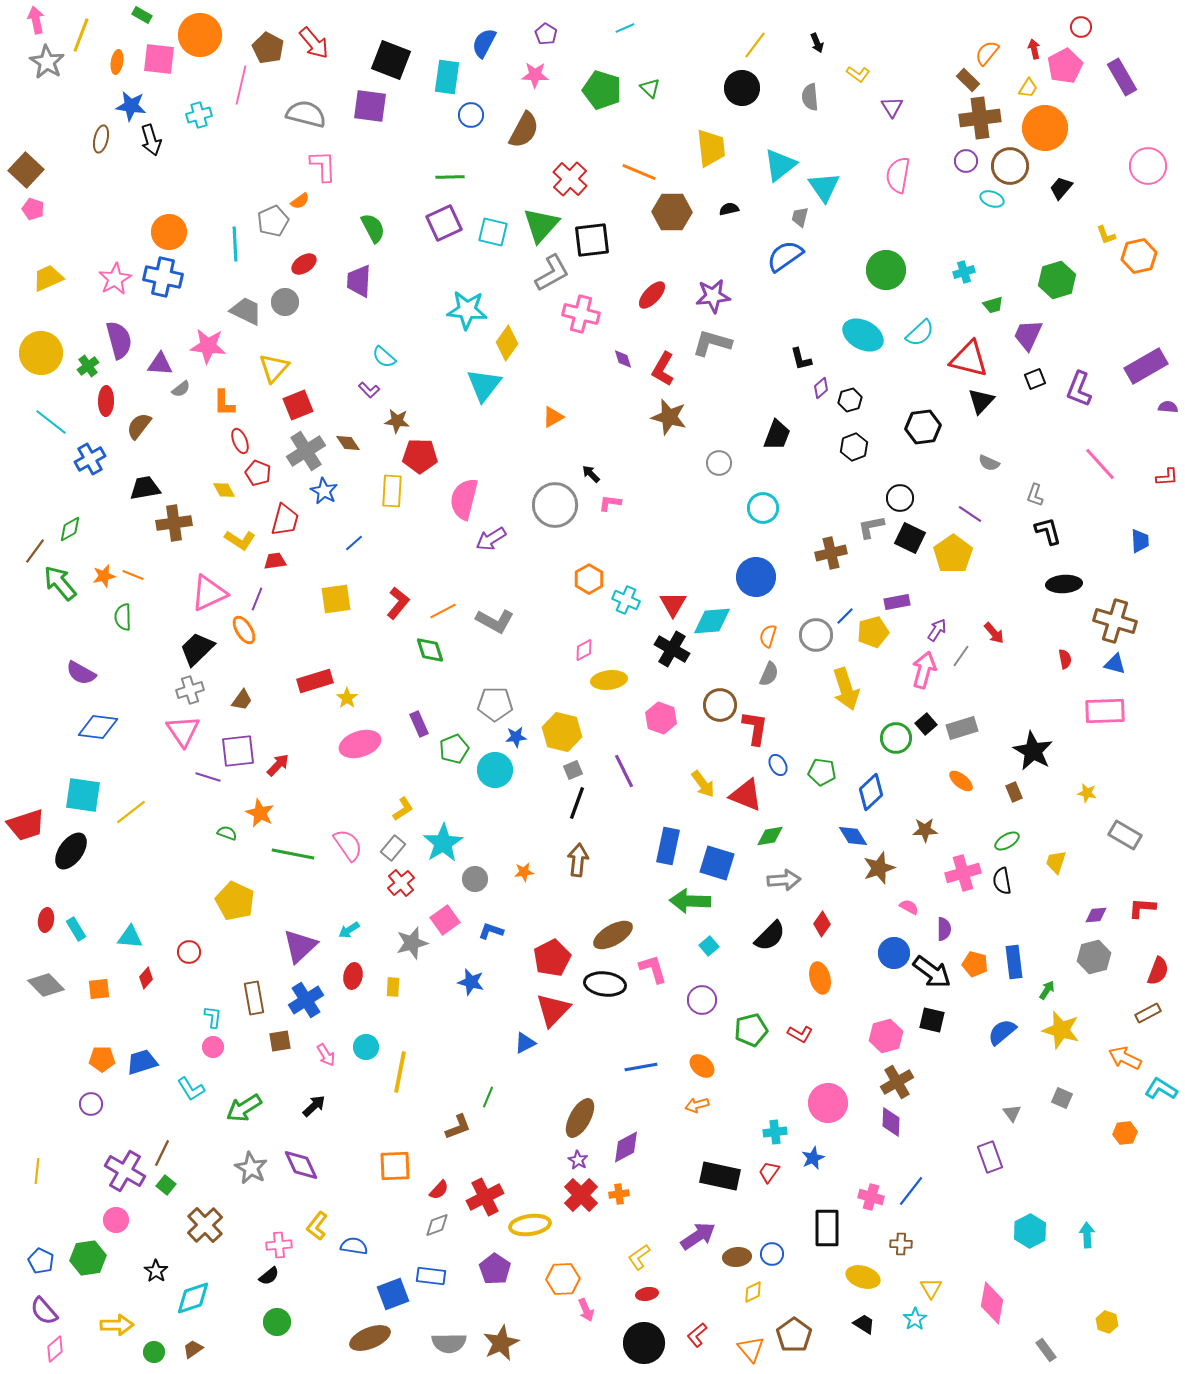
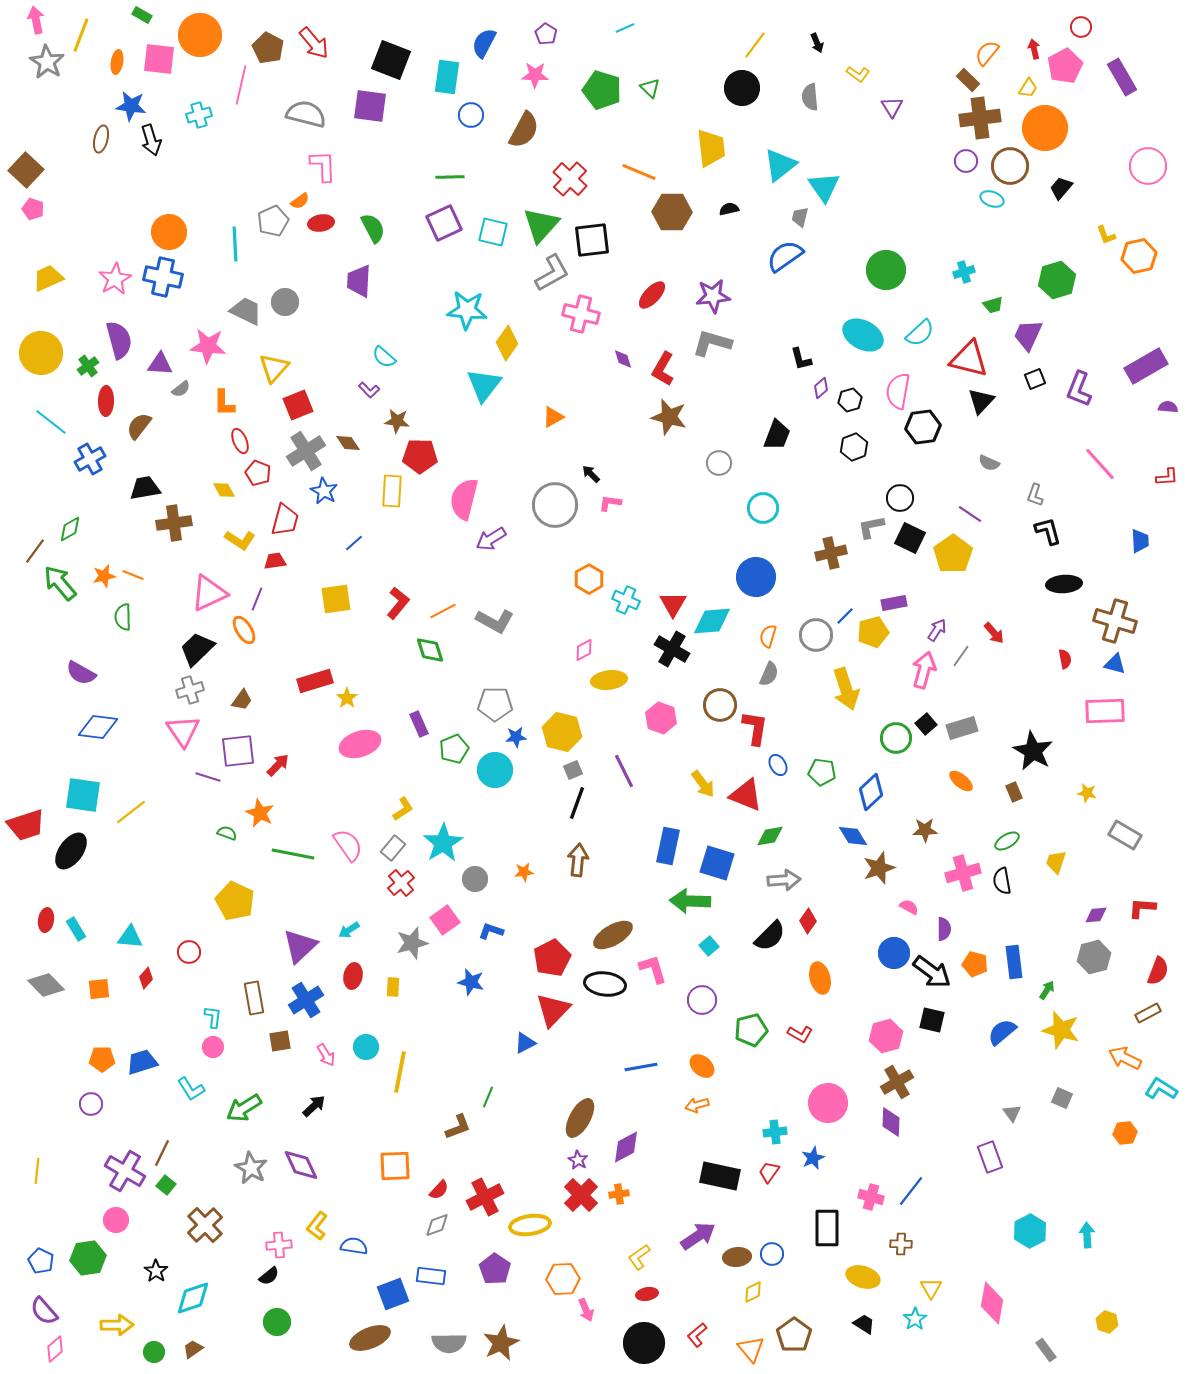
pink semicircle at (898, 175): moved 216 px down
red ellipse at (304, 264): moved 17 px right, 41 px up; rotated 25 degrees clockwise
purple rectangle at (897, 602): moved 3 px left, 1 px down
red diamond at (822, 924): moved 14 px left, 3 px up
